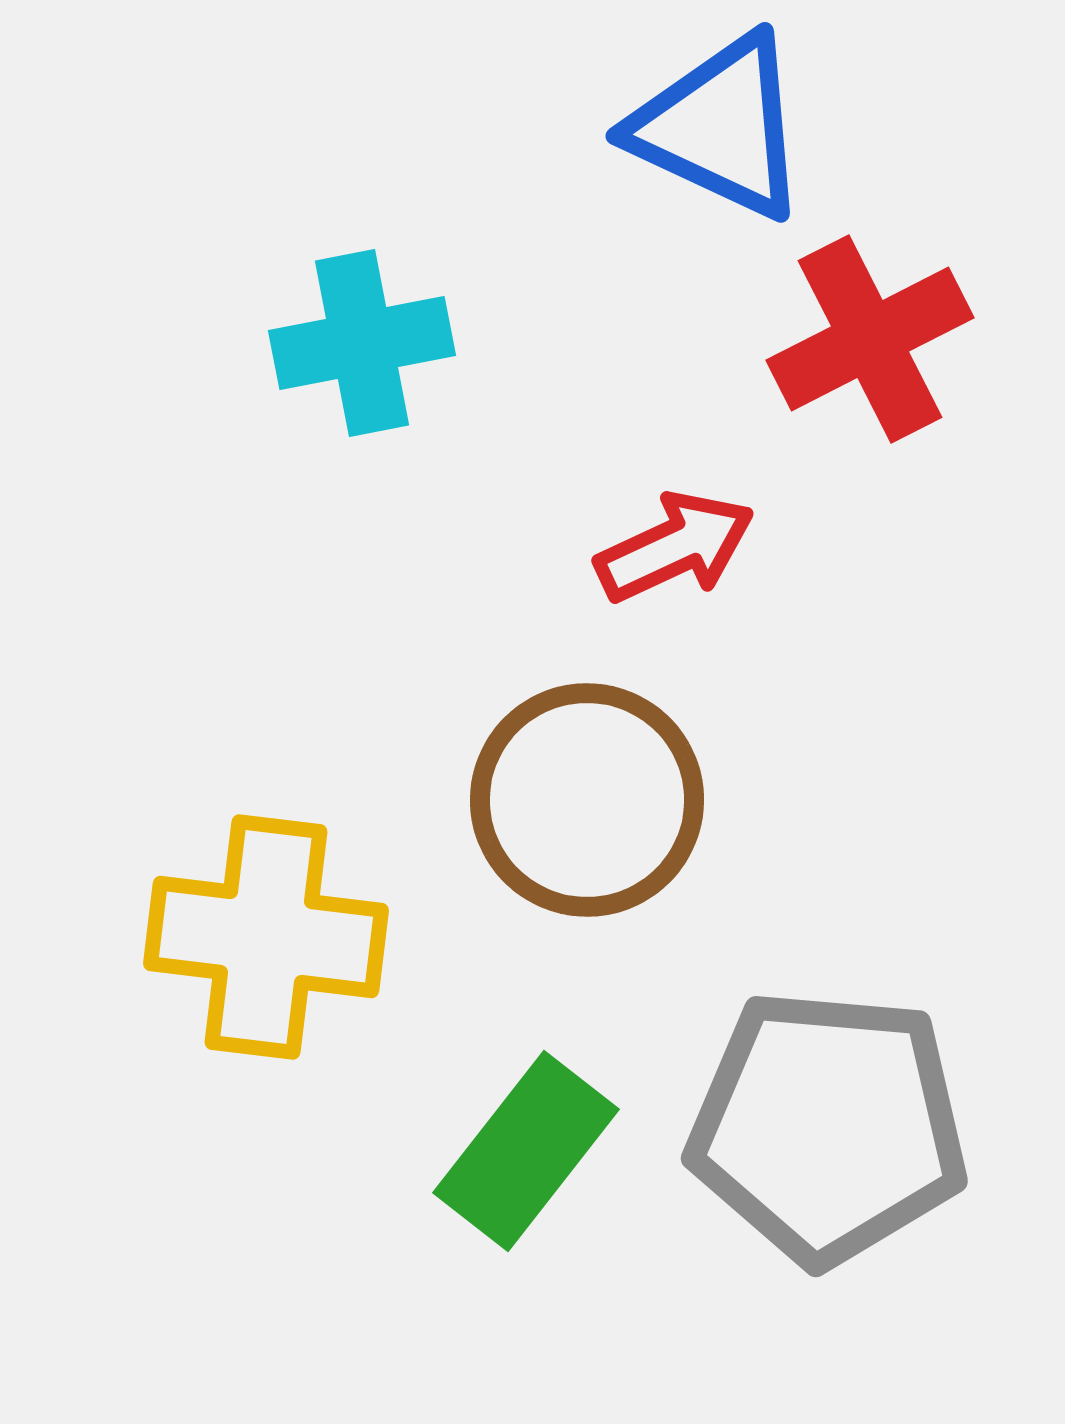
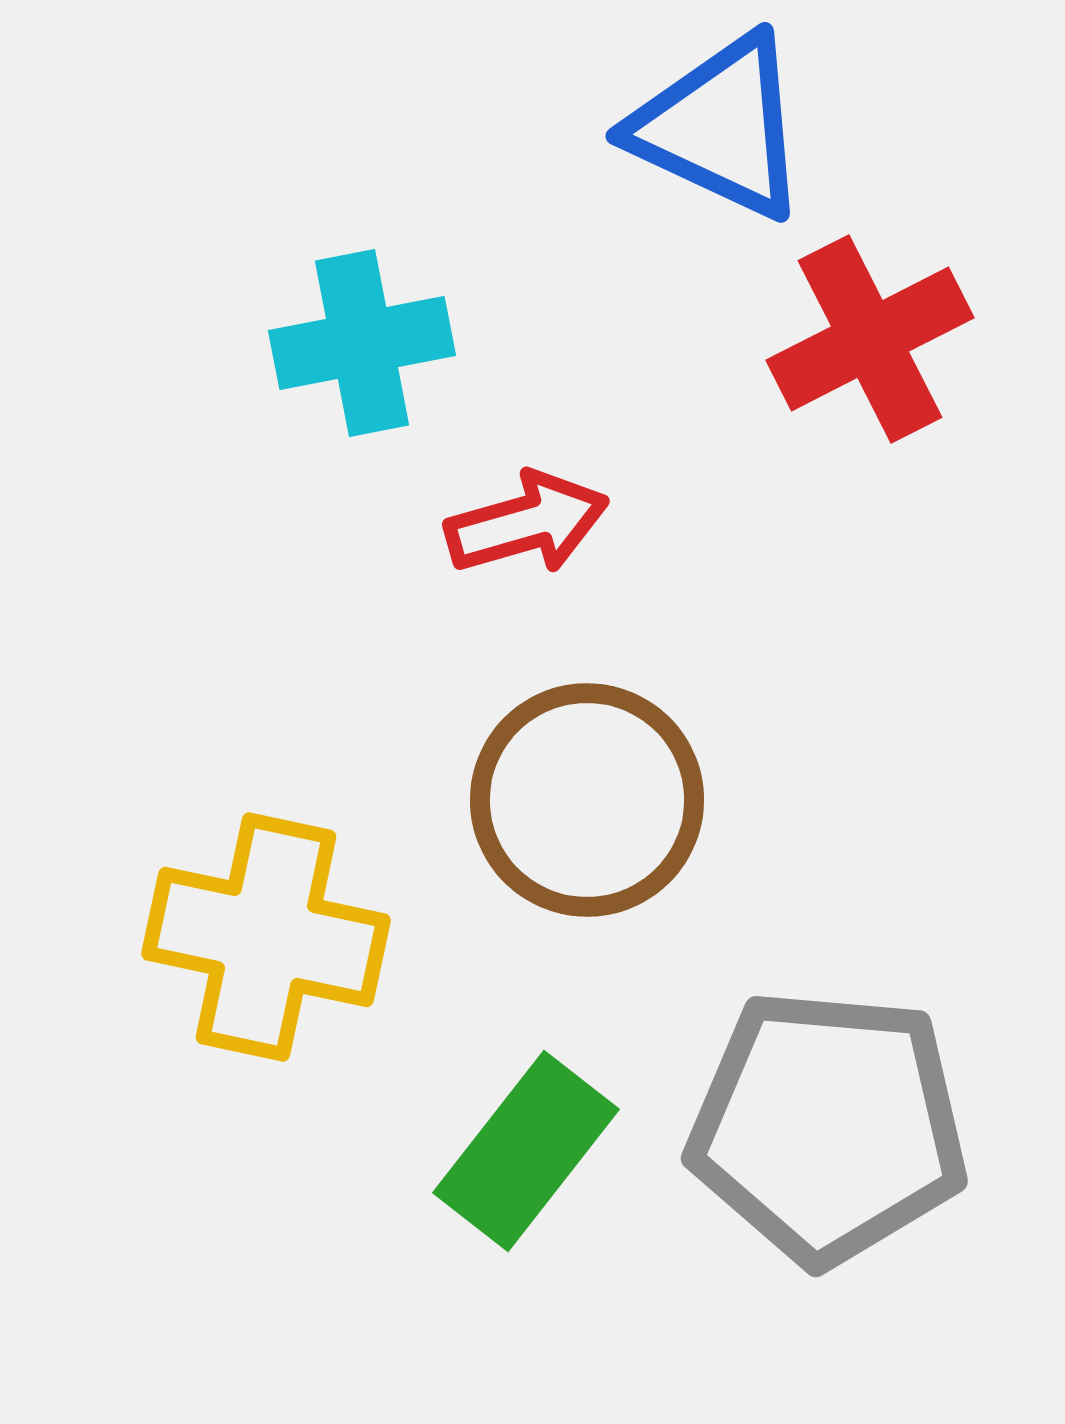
red arrow: moved 148 px left, 24 px up; rotated 9 degrees clockwise
yellow cross: rotated 5 degrees clockwise
